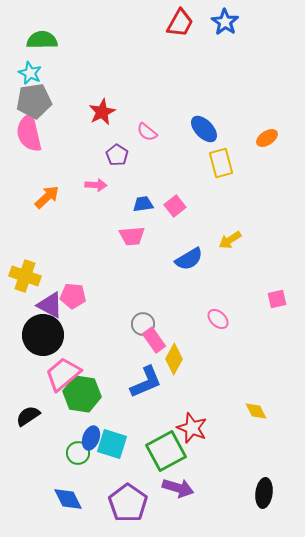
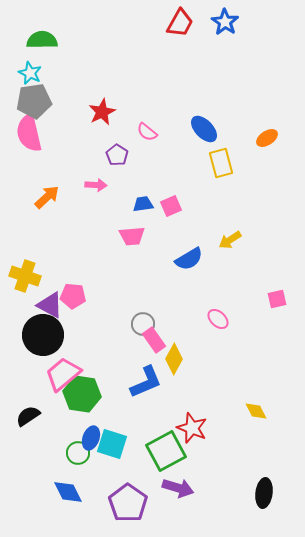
pink square at (175, 206): moved 4 px left; rotated 15 degrees clockwise
blue diamond at (68, 499): moved 7 px up
